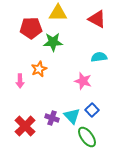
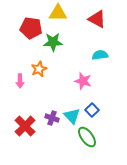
red pentagon: rotated 10 degrees clockwise
cyan semicircle: moved 1 px right, 2 px up
